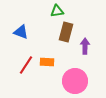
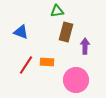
pink circle: moved 1 px right, 1 px up
